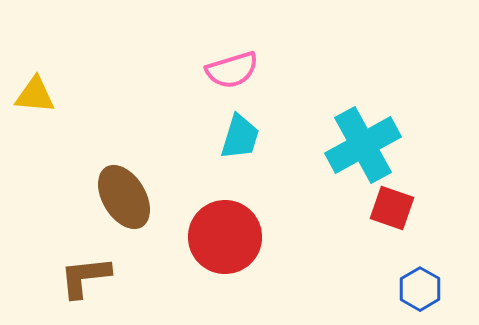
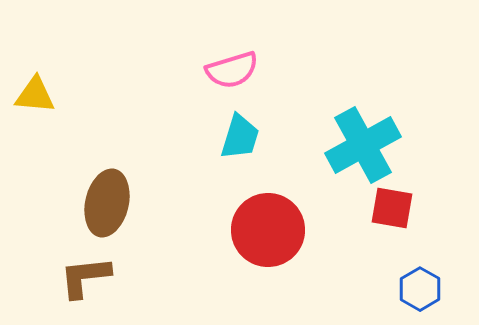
brown ellipse: moved 17 px left, 6 px down; rotated 44 degrees clockwise
red square: rotated 9 degrees counterclockwise
red circle: moved 43 px right, 7 px up
